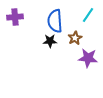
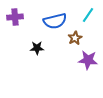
blue semicircle: rotated 100 degrees counterclockwise
black star: moved 13 px left, 7 px down
purple star: moved 2 px down
